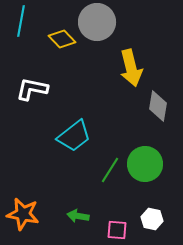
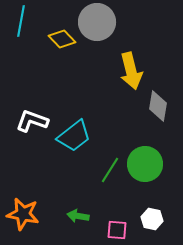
yellow arrow: moved 3 px down
white L-shape: moved 32 px down; rotated 8 degrees clockwise
